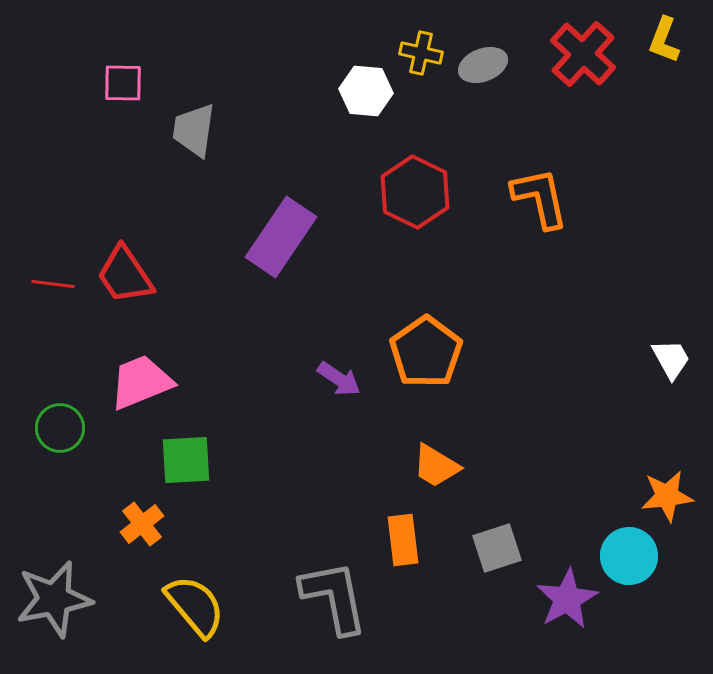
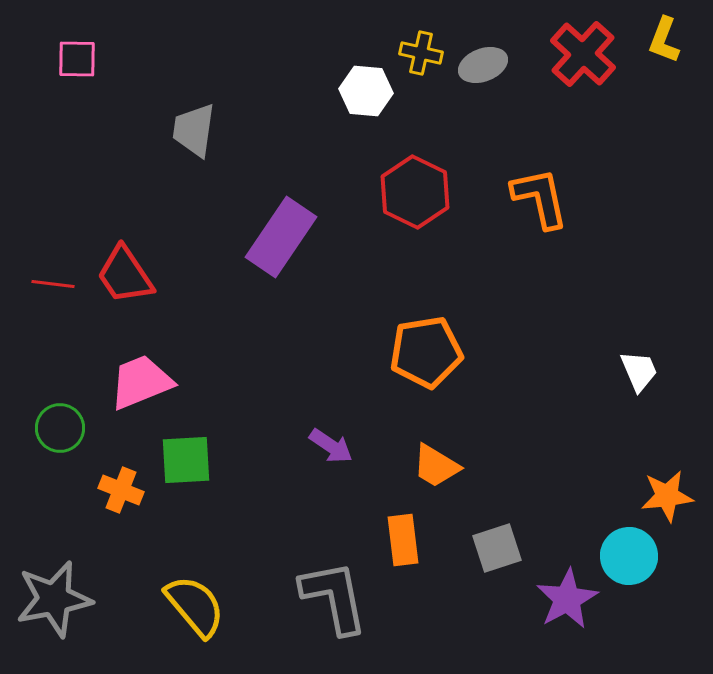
pink square: moved 46 px left, 24 px up
orange pentagon: rotated 26 degrees clockwise
white trapezoid: moved 32 px left, 12 px down; rotated 6 degrees clockwise
purple arrow: moved 8 px left, 67 px down
orange cross: moved 21 px left, 34 px up; rotated 30 degrees counterclockwise
